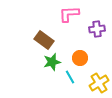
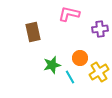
pink L-shape: rotated 15 degrees clockwise
purple cross: moved 3 px right
brown rectangle: moved 11 px left, 8 px up; rotated 42 degrees clockwise
green star: moved 3 px down
yellow cross: moved 11 px up
